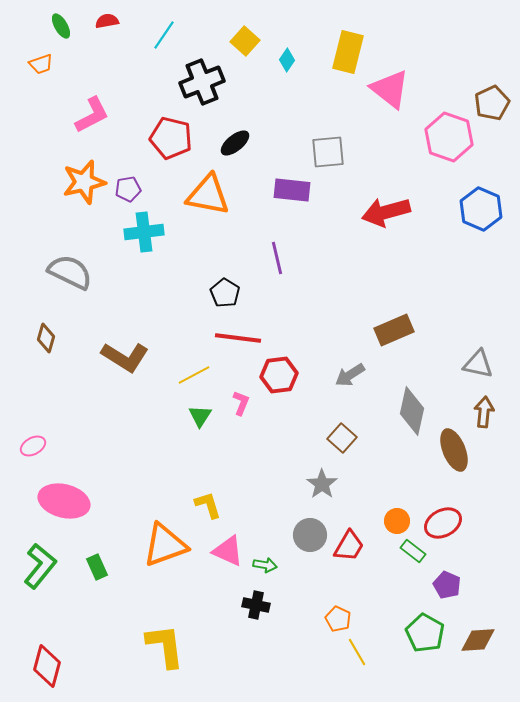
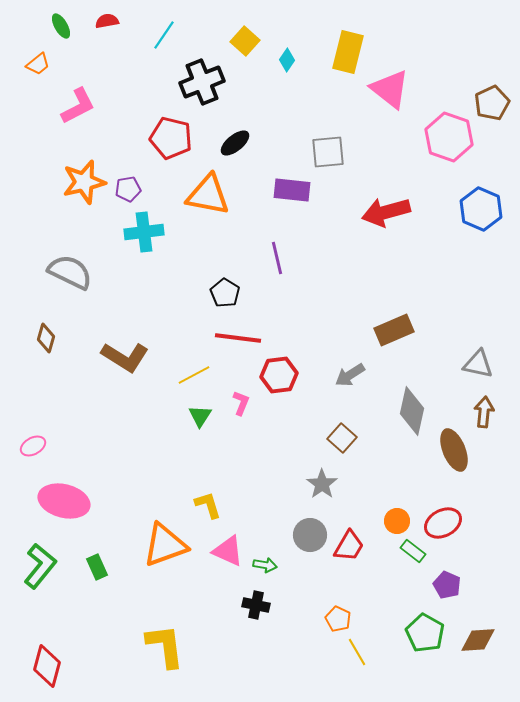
orange trapezoid at (41, 64): moved 3 px left; rotated 20 degrees counterclockwise
pink L-shape at (92, 115): moved 14 px left, 9 px up
